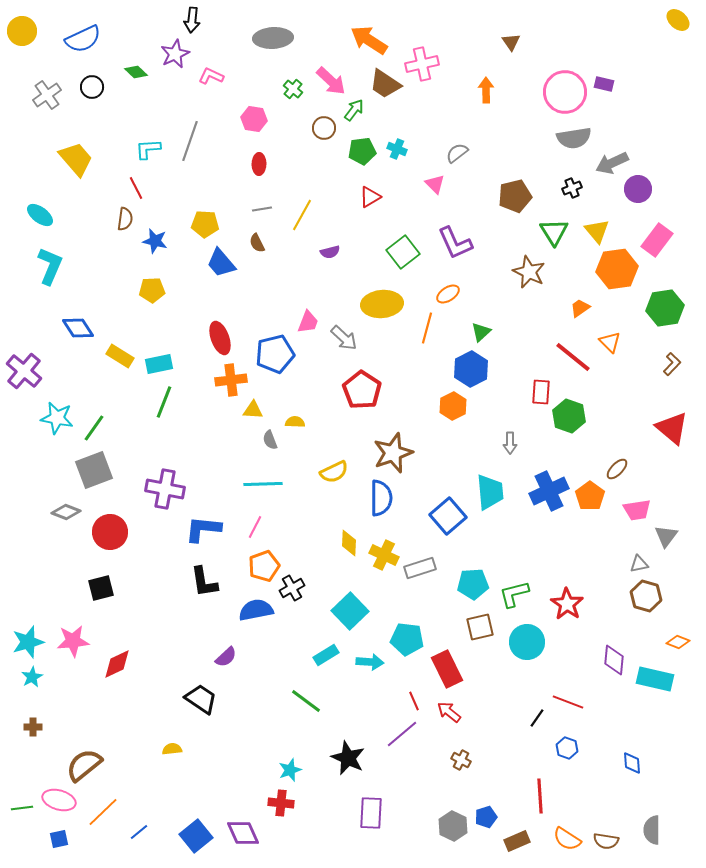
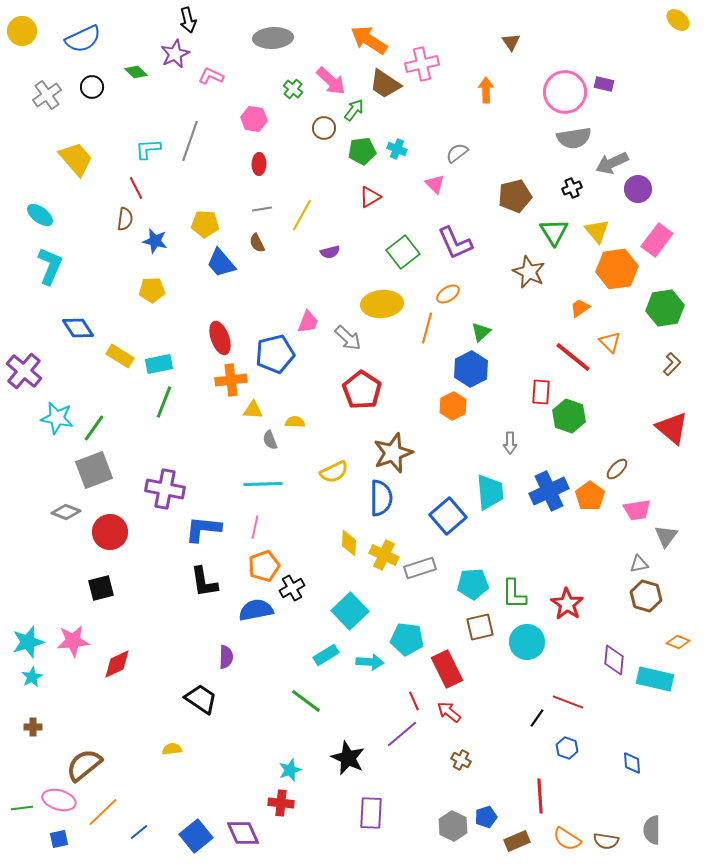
black arrow at (192, 20): moved 4 px left; rotated 20 degrees counterclockwise
gray arrow at (344, 338): moved 4 px right
pink line at (255, 527): rotated 15 degrees counterclockwise
green L-shape at (514, 594): rotated 76 degrees counterclockwise
purple semicircle at (226, 657): rotated 45 degrees counterclockwise
